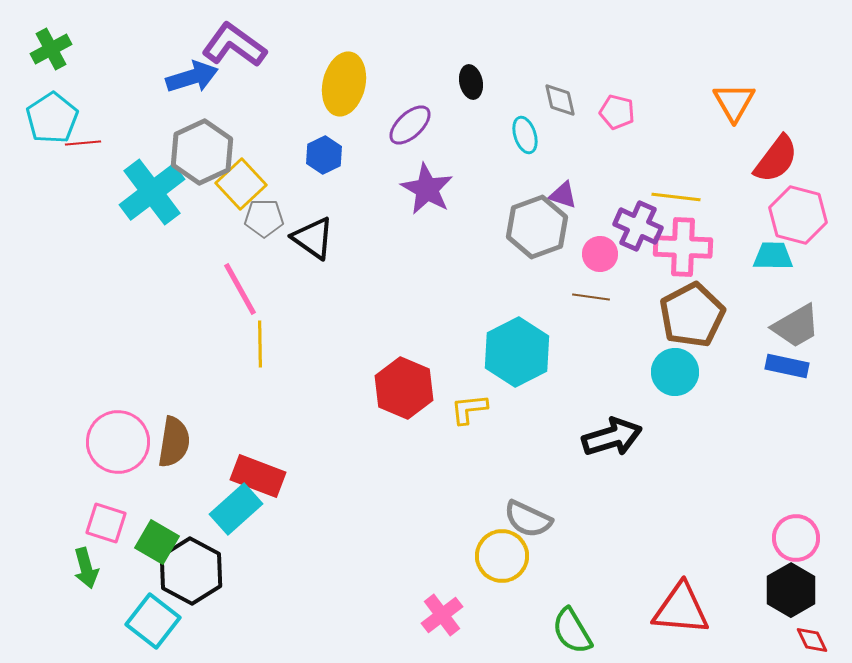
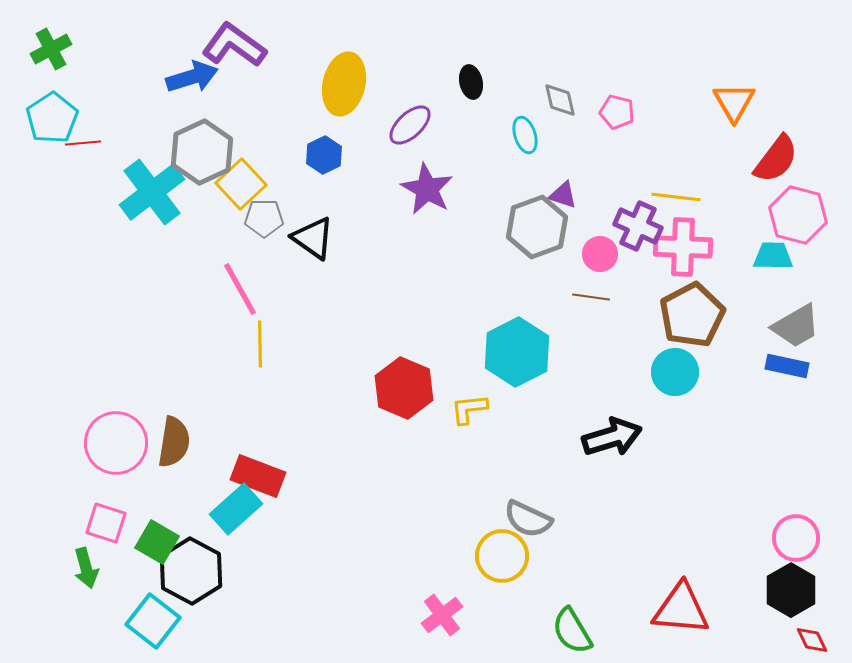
pink circle at (118, 442): moved 2 px left, 1 px down
